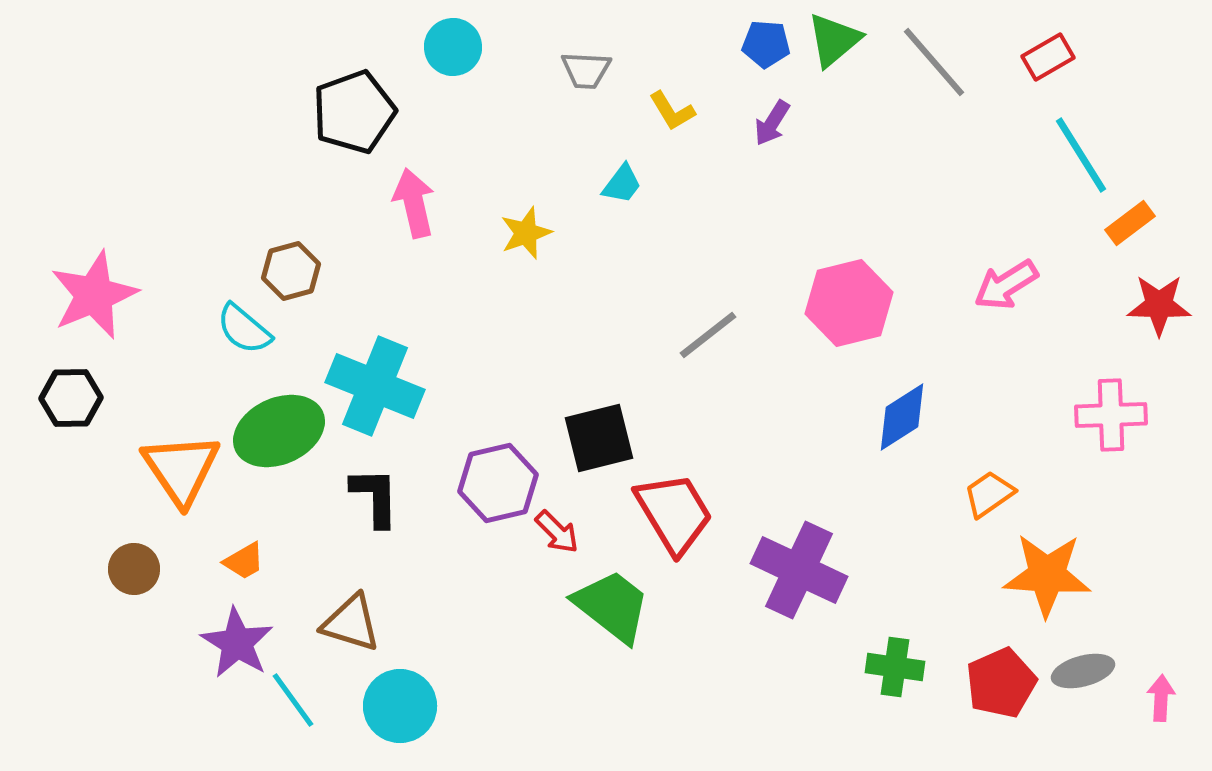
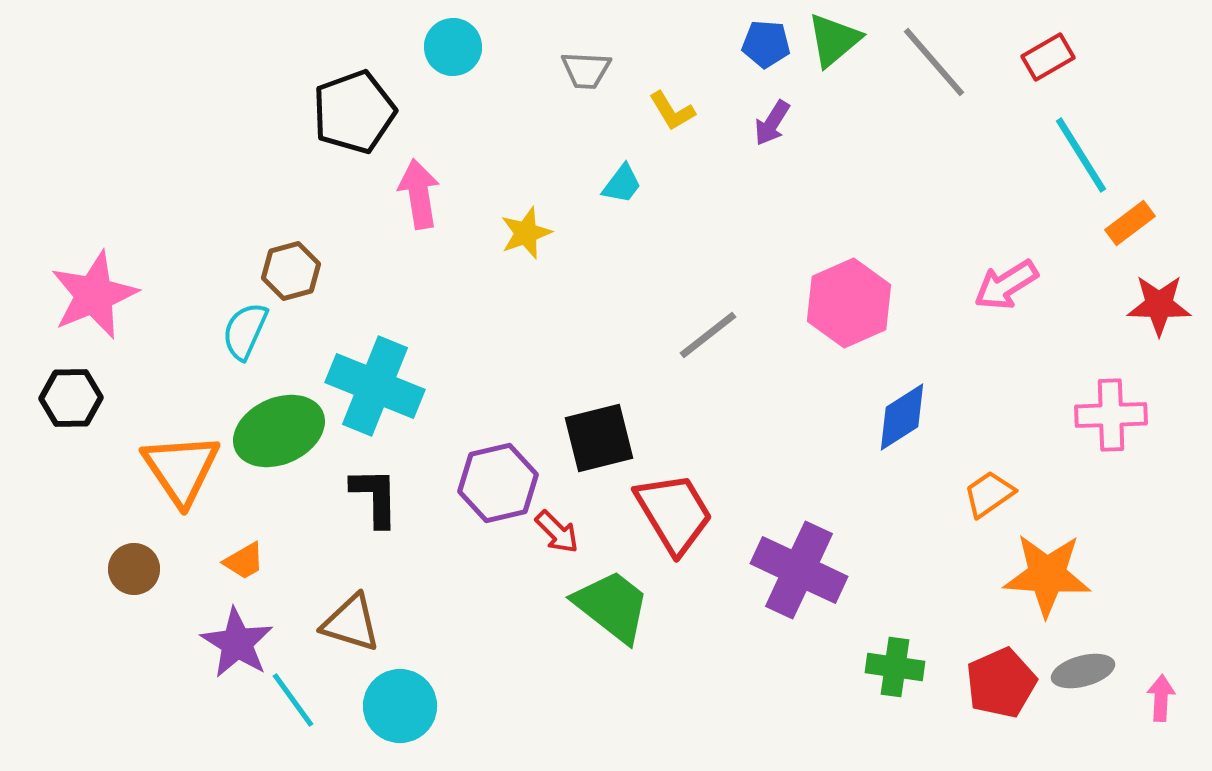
pink arrow at (414, 203): moved 5 px right, 9 px up; rotated 4 degrees clockwise
pink hexagon at (849, 303): rotated 10 degrees counterclockwise
cyan semicircle at (244, 329): moved 1 px right, 2 px down; rotated 74 degrees clockwise
